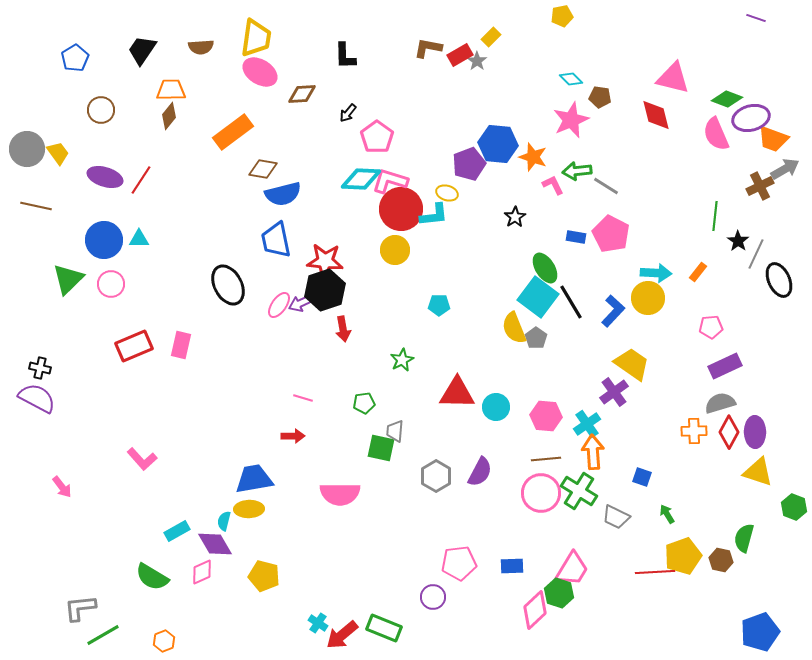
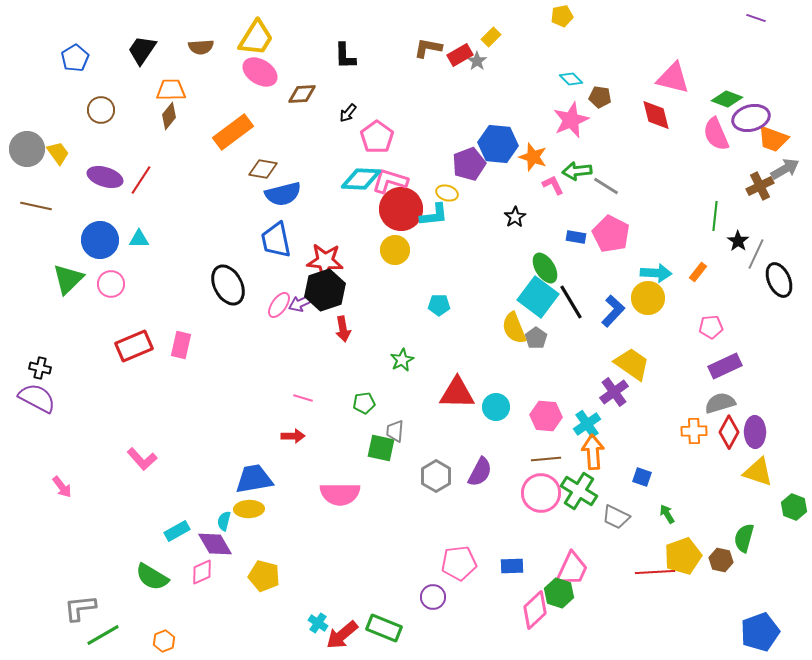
yellow trapezoid at (256, 38): rotated 24 degrees clockwise
blue circle at (104, 240): moved 4 px left
pink trapezoid at (572, 569): rotated 6 degrees counterclockwise
